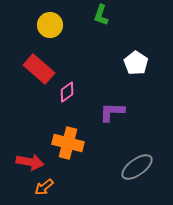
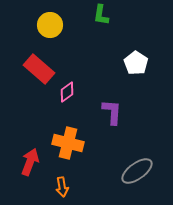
green L-shape: rotated 10 degrees counterclockwise
purple L-shape: rotated 92 degrees clockwise
red arrow: rotated 80 degrees counterclockwise
gray ellipse: moved 4 px down
orange arrow: moved 18 px right; rotated 60 degrees counterclockwise
